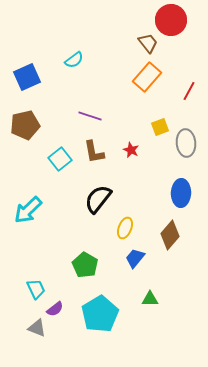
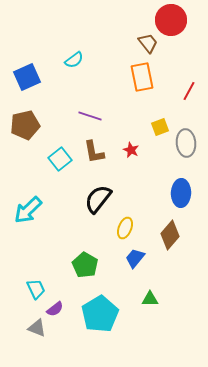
orange rectangle: moved 5 px left; rotated 52 degrees counterclockwise
